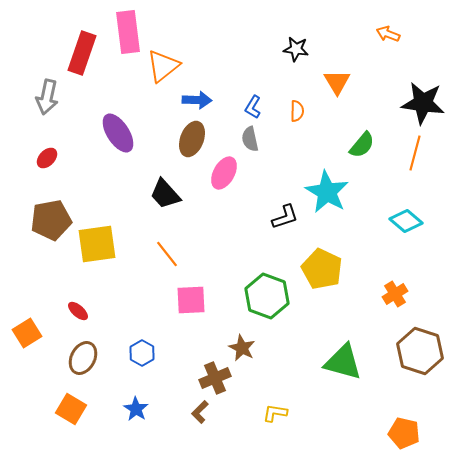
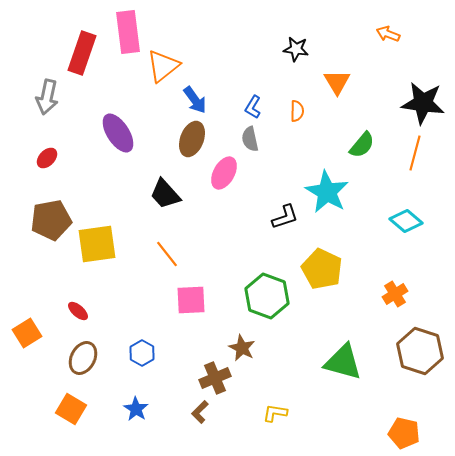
blue arrow at (197, 100): moved 2 px left; rotated 52 degrees clockwise
